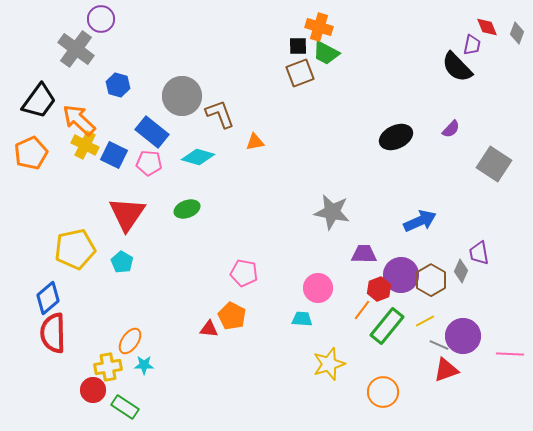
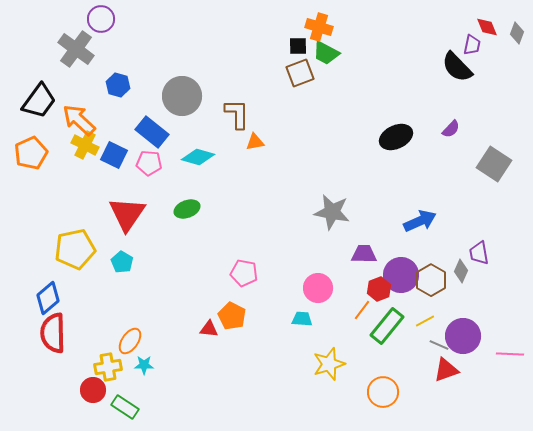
brown L-shape at (220, 114): moved 17 px right; rotated 20 degrees clockwise
